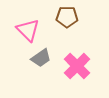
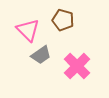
brown pentagon: moved 4 px left, 3 px down; rotated 15 degrees clockwise
gray trapezoid: moved 3 px up
